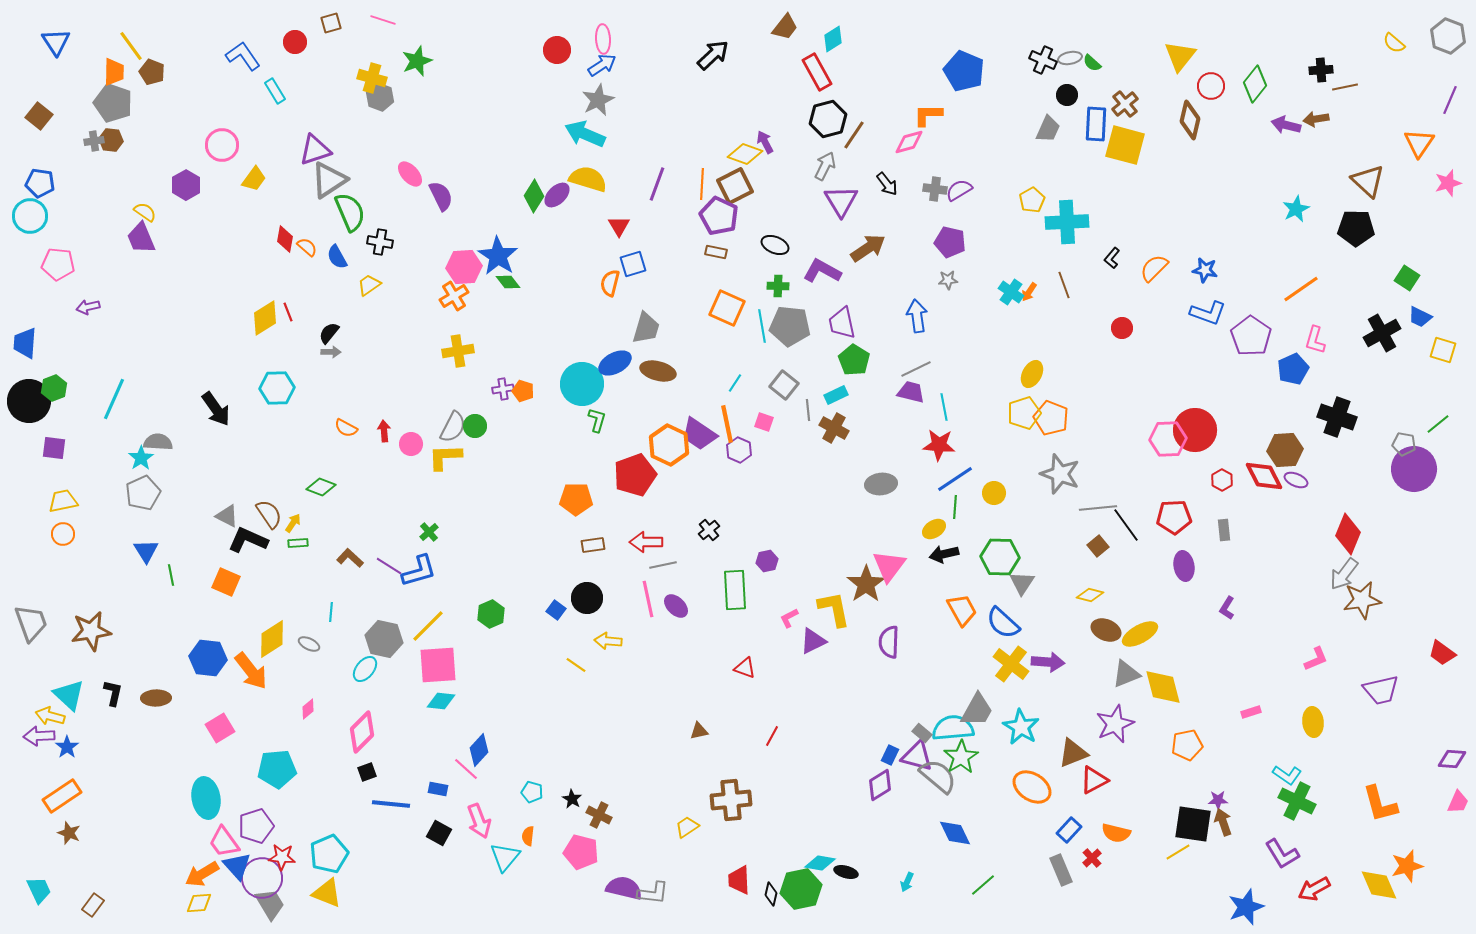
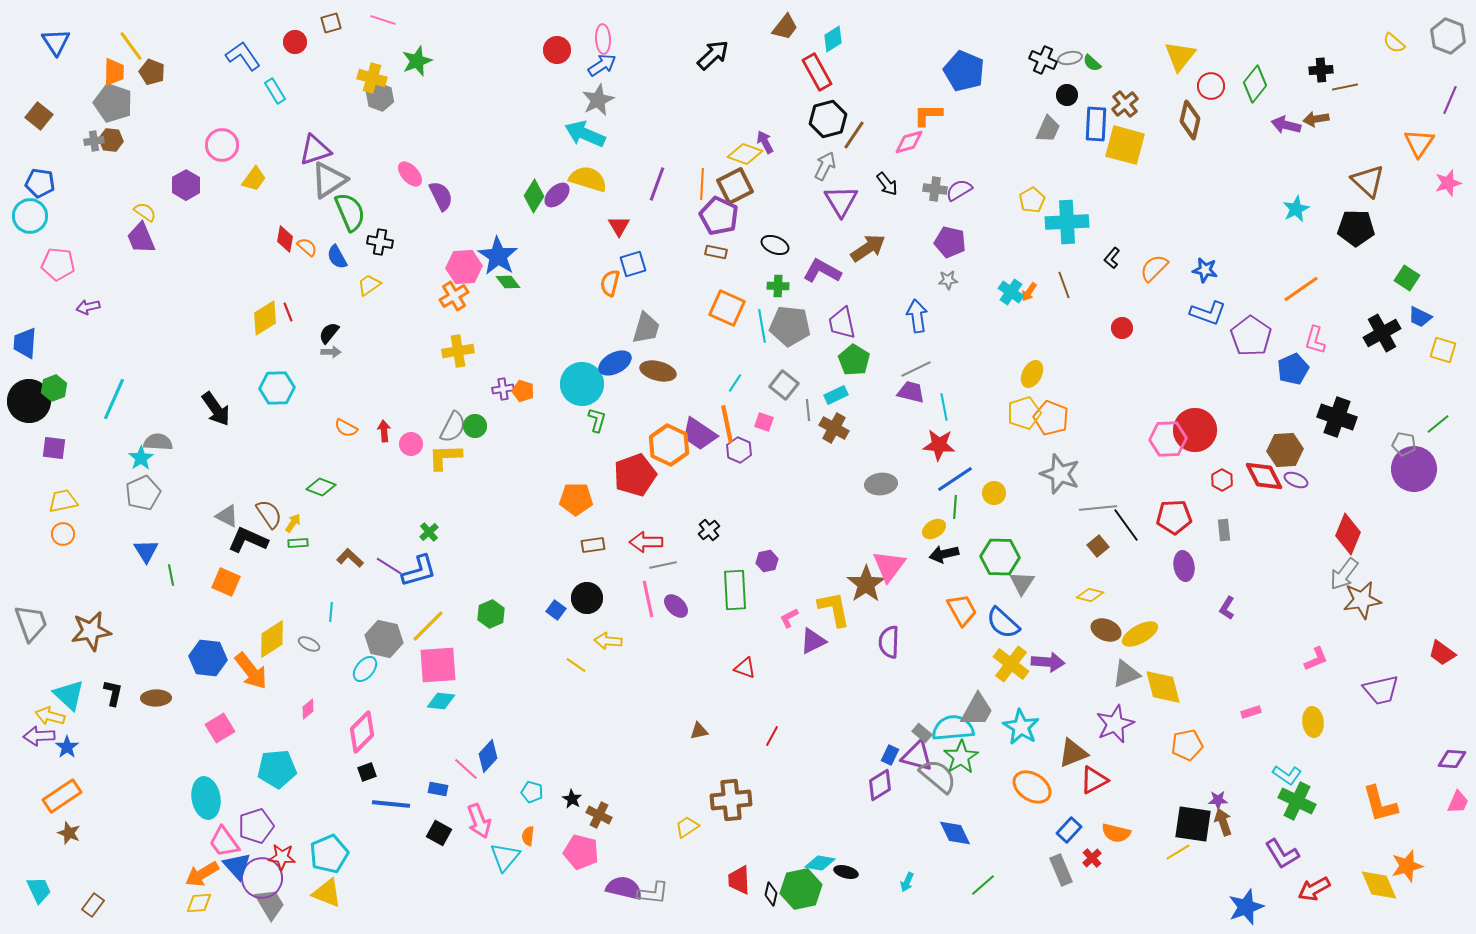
blue diamond at (479, 750): moved 9 px right, 6 px down
